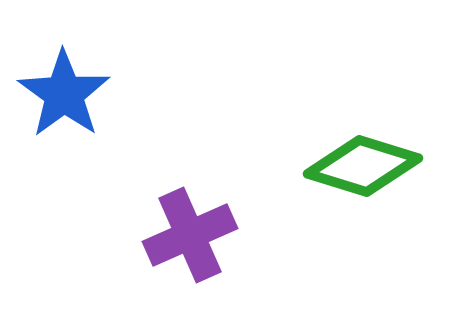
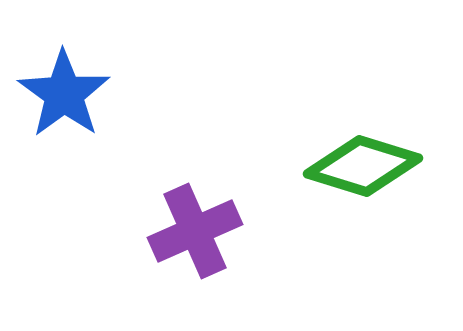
purple cross: moved 5 px right, 4 px up
